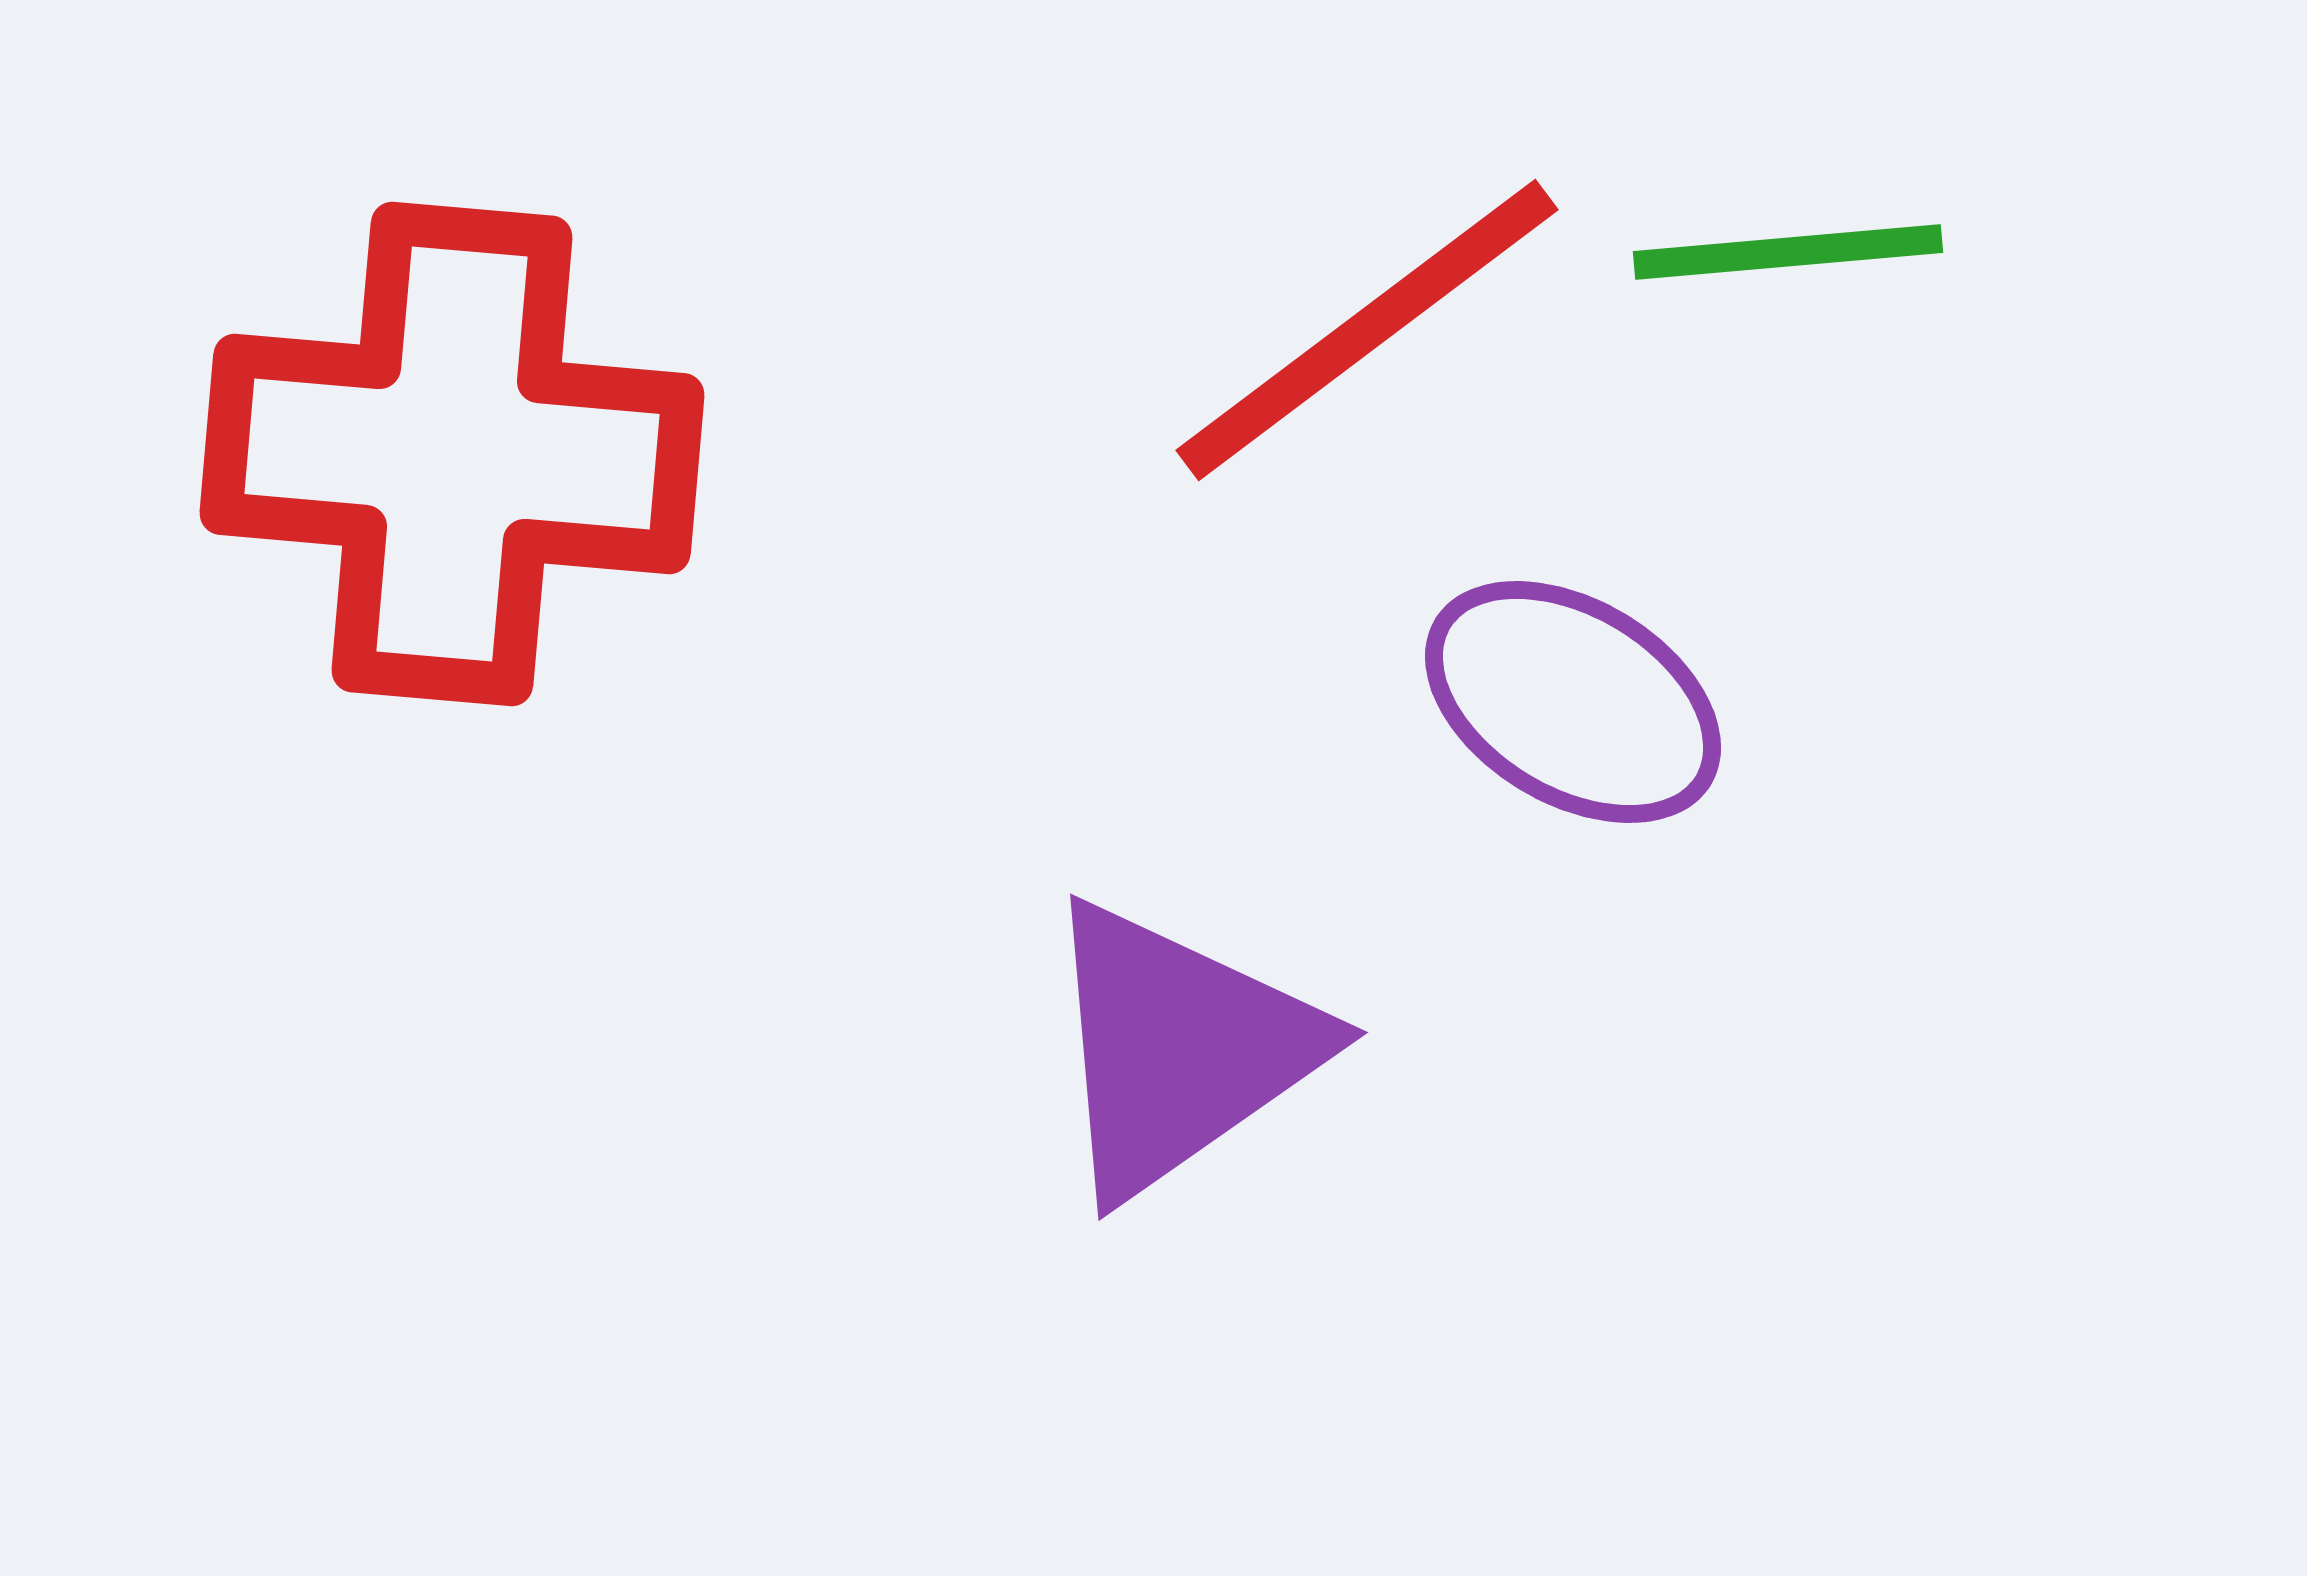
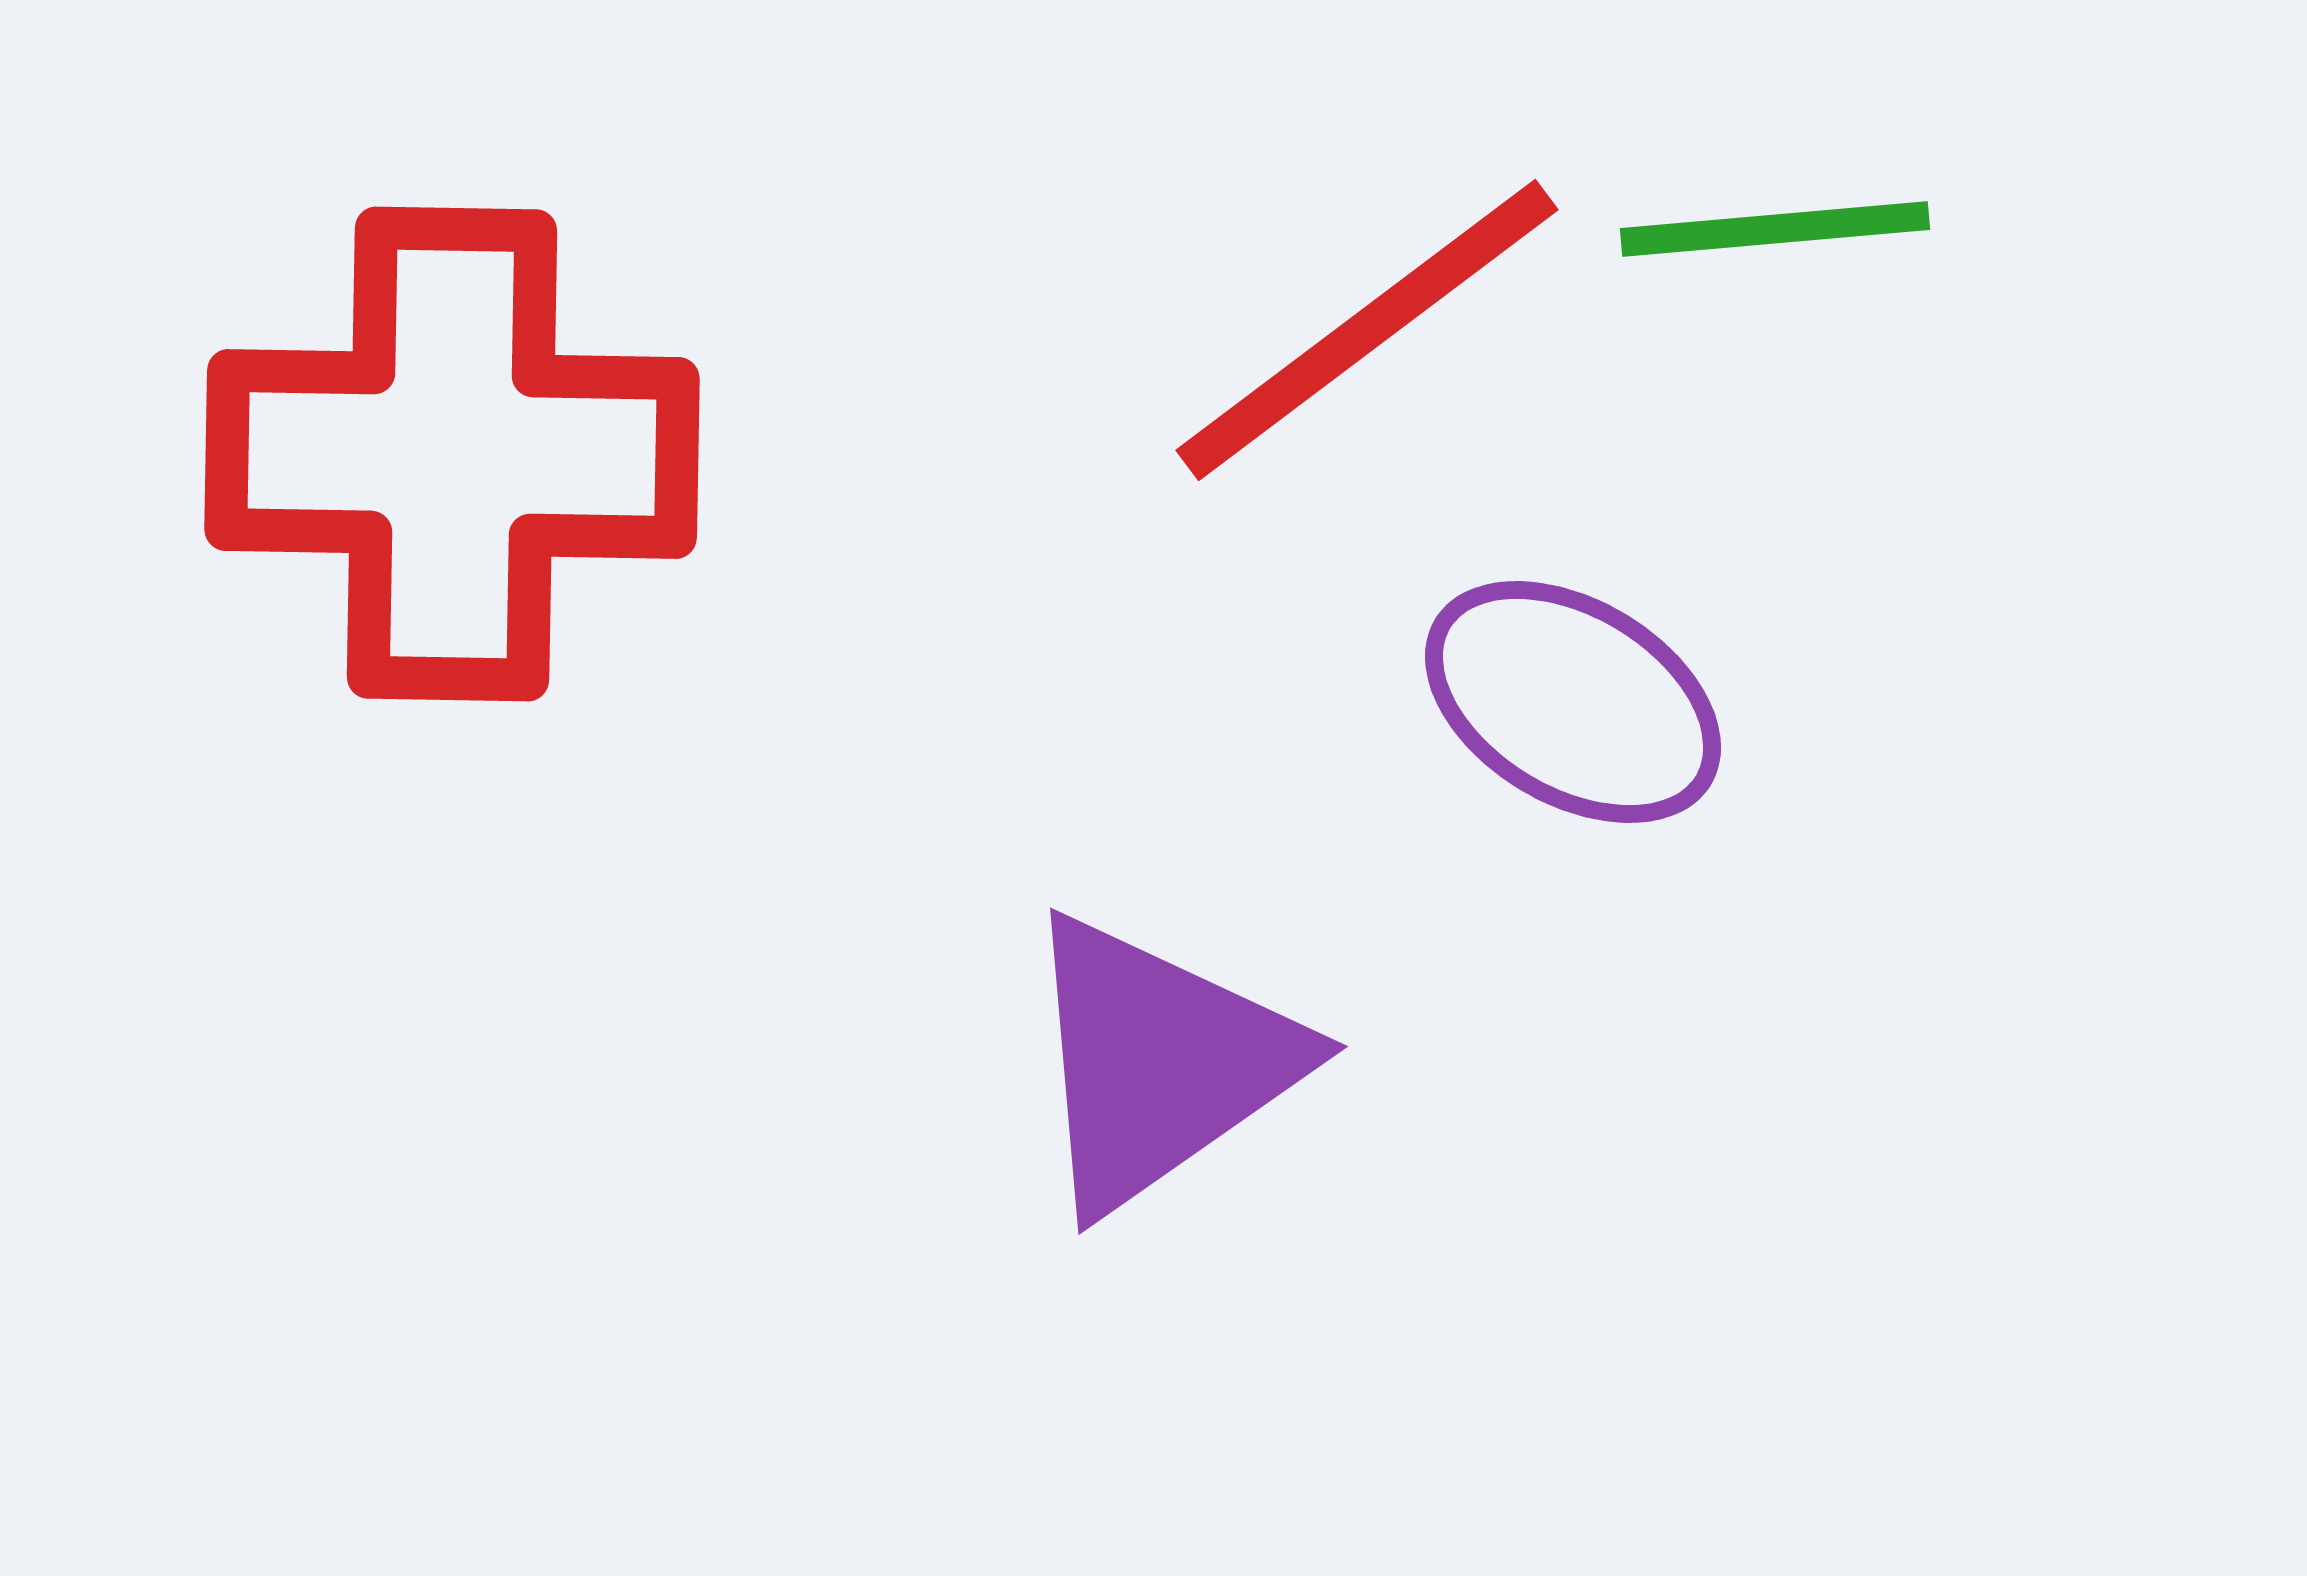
green line: moved 13 px left, 23 px up
red cross: rotated 4 degrees counterclockwise
purple triangle: moved 20 px left, 14 px down
